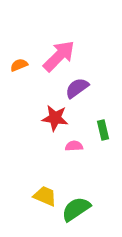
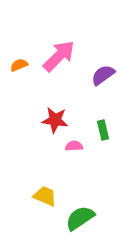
purple semicircle: moved 26 px right, 13 px up
red star: moved 2 px down
green semicircle: moved 4 px right, 9 px down
